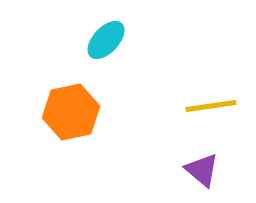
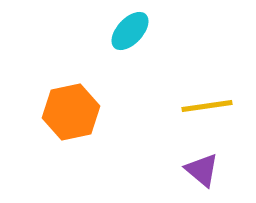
cyan ellipse: moved 24 px right, 9 px up
yellow line: moved 4 px left
